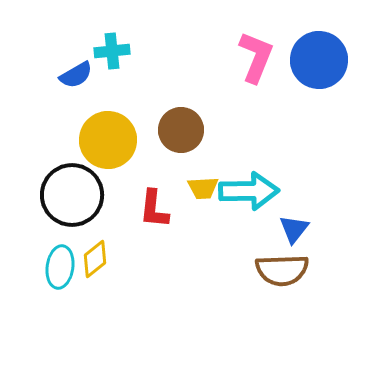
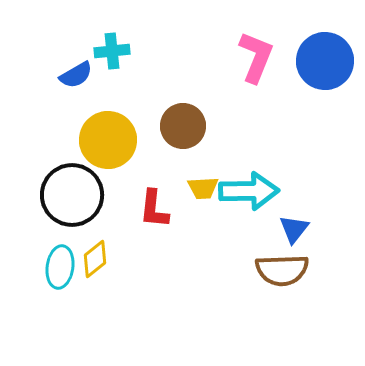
blue circle: moved 6 px right, 1 px down
brown circle: moved 2 px right, 4 px up
